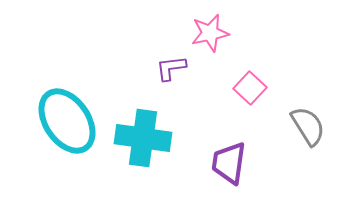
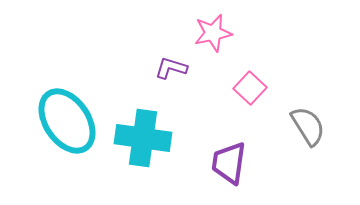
pink star: moved 3 px right
purple L-shape: rotated 24 degrees clockwise
